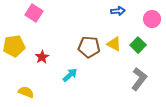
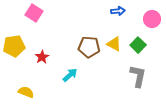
gray L-shape: moved 1 px left, 3 px up; rotated 25 degrees counterclockwise
